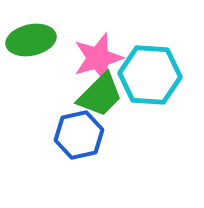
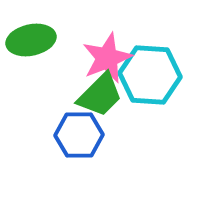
pink star: moved 9 px right; rotated 6 degrees counterclockwise
blue hexagon: rotated 12 degrees clockwise
